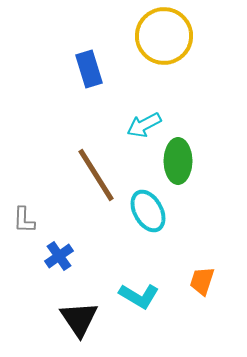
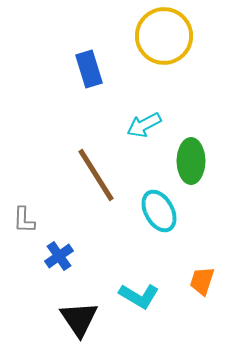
green ellipse: moved 13 px right
cyan ellipse: moved 11 px right
